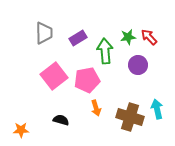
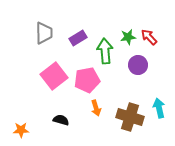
cyan arrow: moved 2 px right, 1 px up
